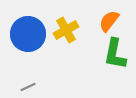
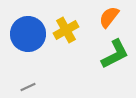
orange semicircle: moved 4 px up
green L-shape: rotated 128 degrees counterclockwise
